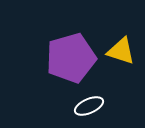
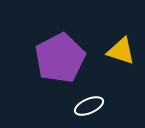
purple pentagon: moved 11 px left; rotated 12 degrees counterclockwise
